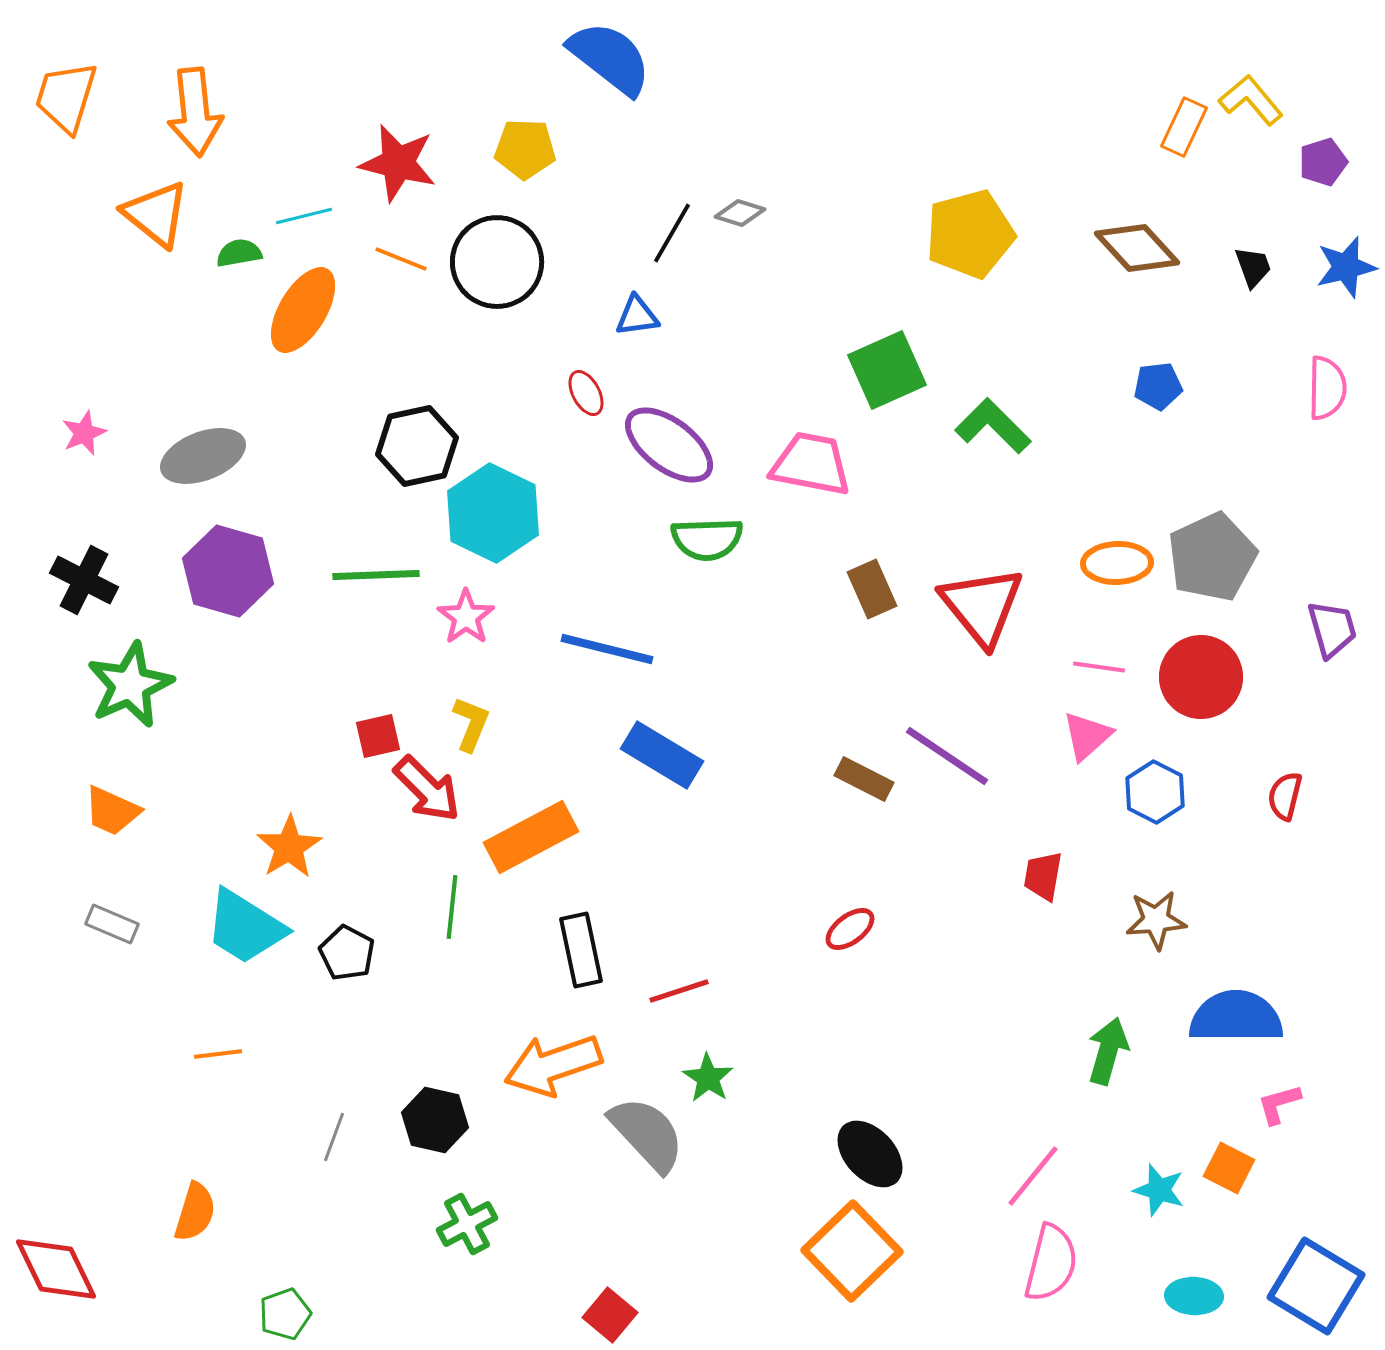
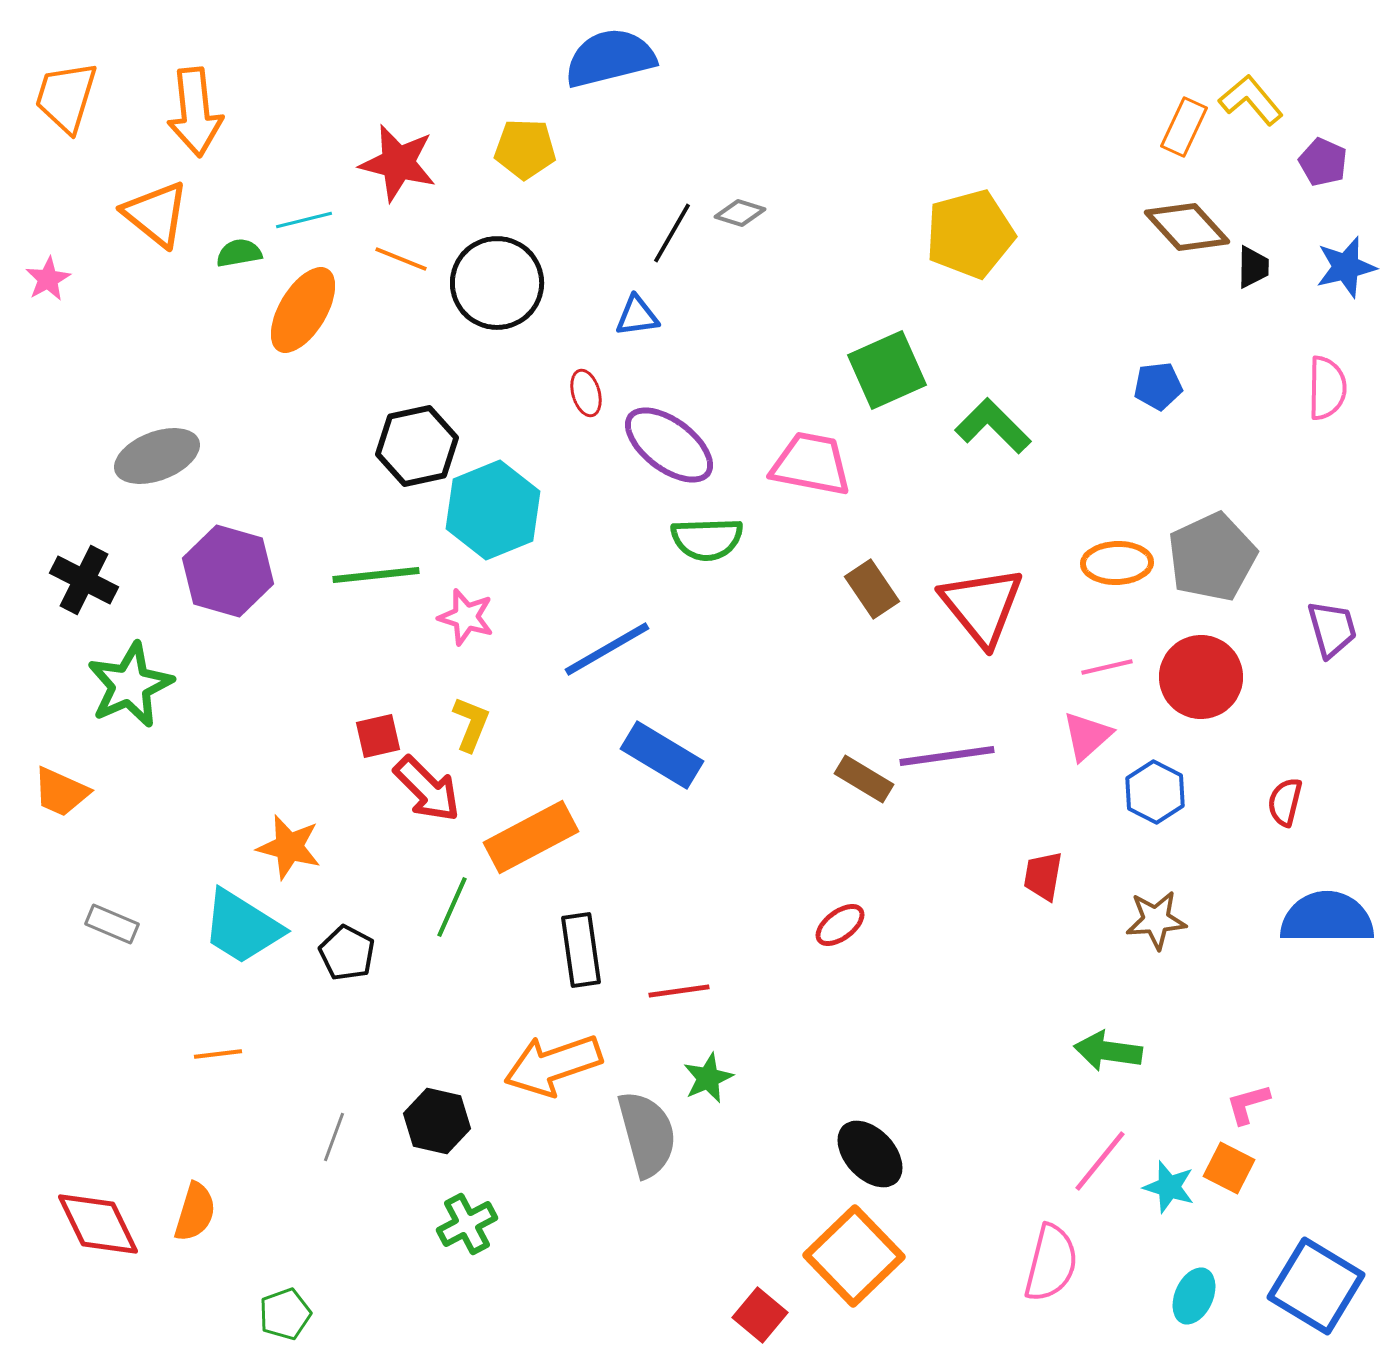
blue semicircle at (610, 58): rotated 52 degrees counterclockwise
purple pentagon at (1323, 162): rotated 30 degrees counterclockwise
cyan line at (304, 216): moved 4 px down
brown diamond at (1137, 248): moved 50 px right, 21 px up
black circle at (497, 262): moved 21 px down
black trapezoid at (1253, 267): rotated 21 degrees clockwise
red ellipse at (586, 393): rotated 12 degrees clockwise
pink star at (84, 433): moved 36 px left, 154 px up; rotated 6 degrees counterclockwise
gray ellipse at (203, 456): moved 46 px left
cyan hexagon at (493, 513): moved 3 px up; rotated 12 degrees clockwise
green line at (376, 575): rotated 4 degrees counterclockwise
brown rectangle at (872, 589): rotated 10 degrees counterclockwise
pink star at (466, 617): rotated 20 degrees counterclockwise
blue line at (607, 649): rotated 44 degrees counterclockwise
pink line at (1099, 667): moved 8 px right; rotated 21 degrees counterclockwise
purple line at (947, 756): rotated 42 degrees counterclockwise
brown rectangle at (864, 779): rotated 4 degrees clockwise
red semicircle at (1285, 796): moved 6 px down
orange trapezoid at (112, 811): moved 51 px left, 19 px up
orange star at (289, 847): rotated 26 degrees counterclockwise
green line at (452, 907): rotated 18 degrees clockwise
cyan trapezoid at (245, 927): moved 3 px left
red ellipse at (850, 929): moved 10 px left, 4 px up
black rectangle at (581, 950): rotated 4 degrees clockwise
red line at (679, 991): rotated 10 degrees clockwise
blue semicircle at (1236, 1017): moved 91 px right, 99 px up
green arrow at (1108, 1051): rotated 98 degrees counterclockwise
green star at (708, 1078): rotated 15 degrees clockwise
pink L-shape at (1279, 1104): moved 31 px left
black hexagon at (435, 1120): moved 2 px right, 1 px down
gray semicircle at (647, 1134): rotated 28 degrees clockwise
pink line at (1033, 1176): moved 67 px right, 15 px up
cyan star at (1159, 1190): moved 10 px right, 3 px up
orange square at (852, 1251): moved 2 px right, 5 px down
red diamond at (56, 1269): moved 42 px right, 45 px up
cyan ellipse at (1194, 1296): rotated 68 degrees counterclockwise
red square at (610, 1315): moved 150 px right
